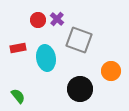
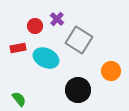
red circle: moved 3 px left, 6 px down
gray square: rotated 12 degrees clockwise
cyan ellipse: rotated 55 degrees counterclockwise
black circle: moved 2 px left, 1 px down
green semicircle: moved 1 px right, 3 px down
